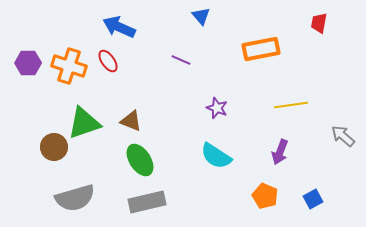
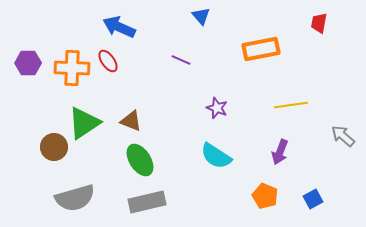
orange cross: moved 3 px right, 2 px down; rotated 16 degrees counterclockwise
green triangle: rotated 15 degrees counterclockwise
